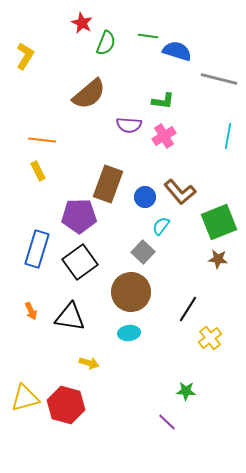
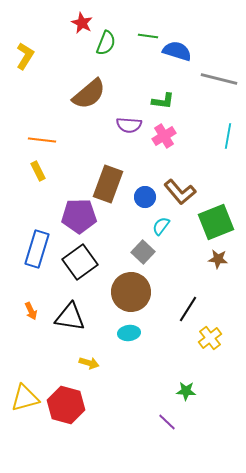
green square: moved 3 px left
